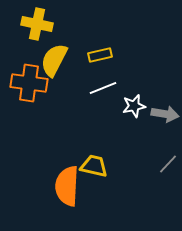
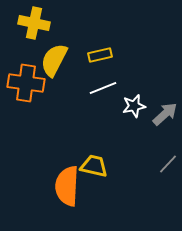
yellow cross: moved 3 px left, 1 px up
orange cross: moved 3 px left
gray arrow: rotated 52 degrees counterclockwise
